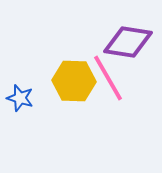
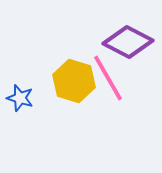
purple diamond: rotated 18 degrees clockwise
yellow hexagon: rotated 15 degrees clockwise
